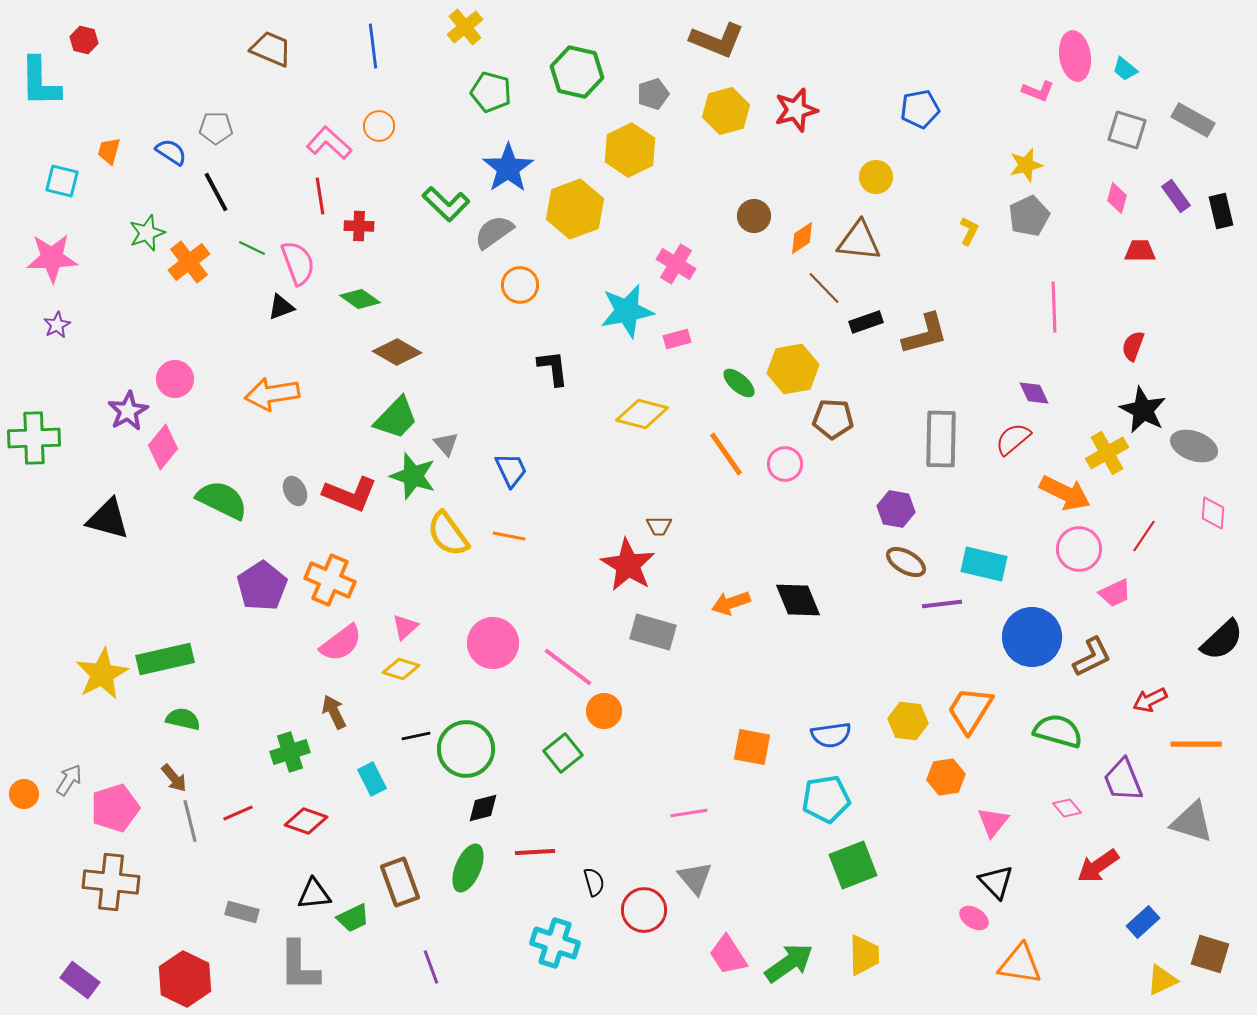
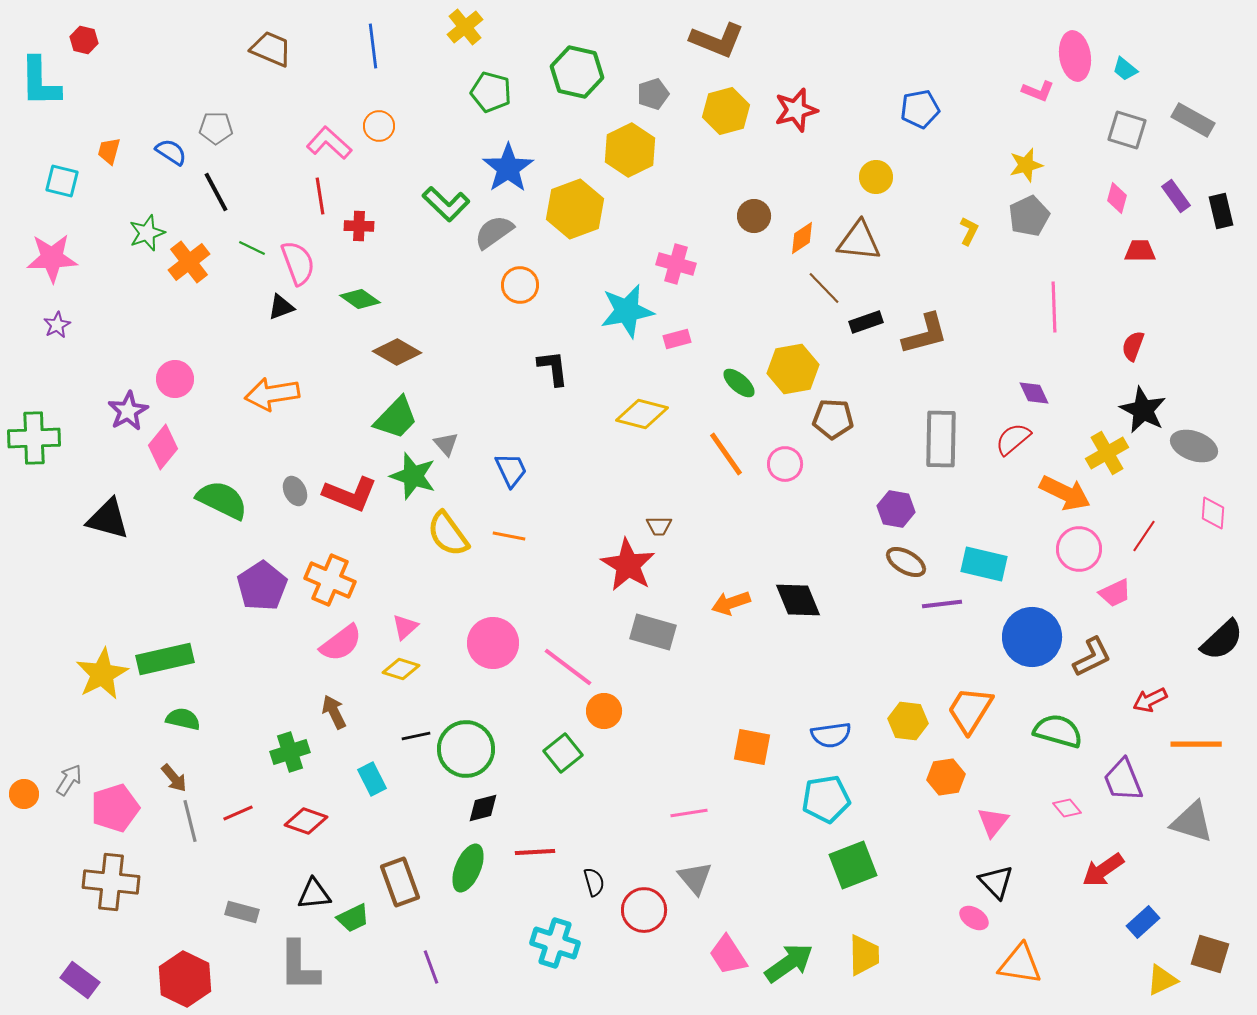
pink cross at (676, 264): rotated 15 degrees counterclockwise
red arrow at (1098, 866): moved 5 px right, 4 px down
